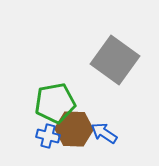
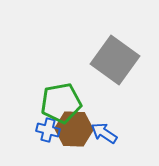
green pentagon: moved 6 px right
blue cross: moved 6 px up
